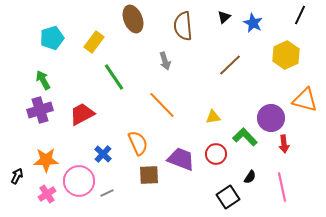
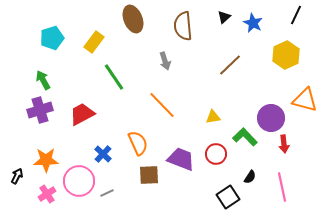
black line: moved 4 px left
